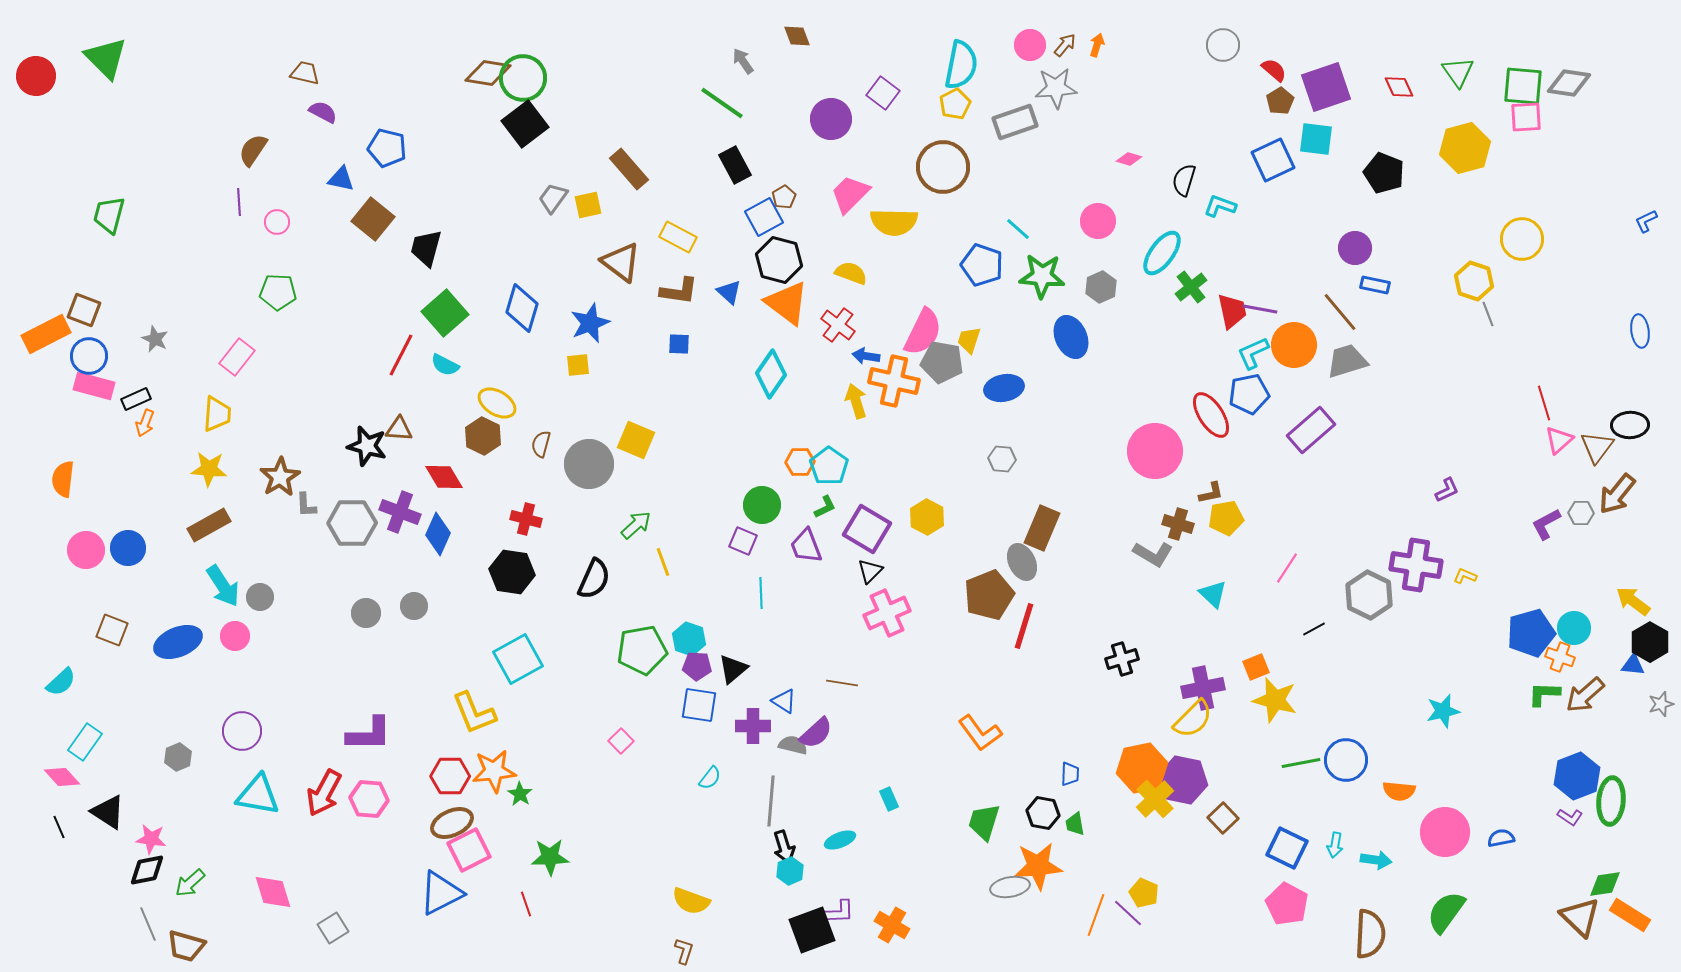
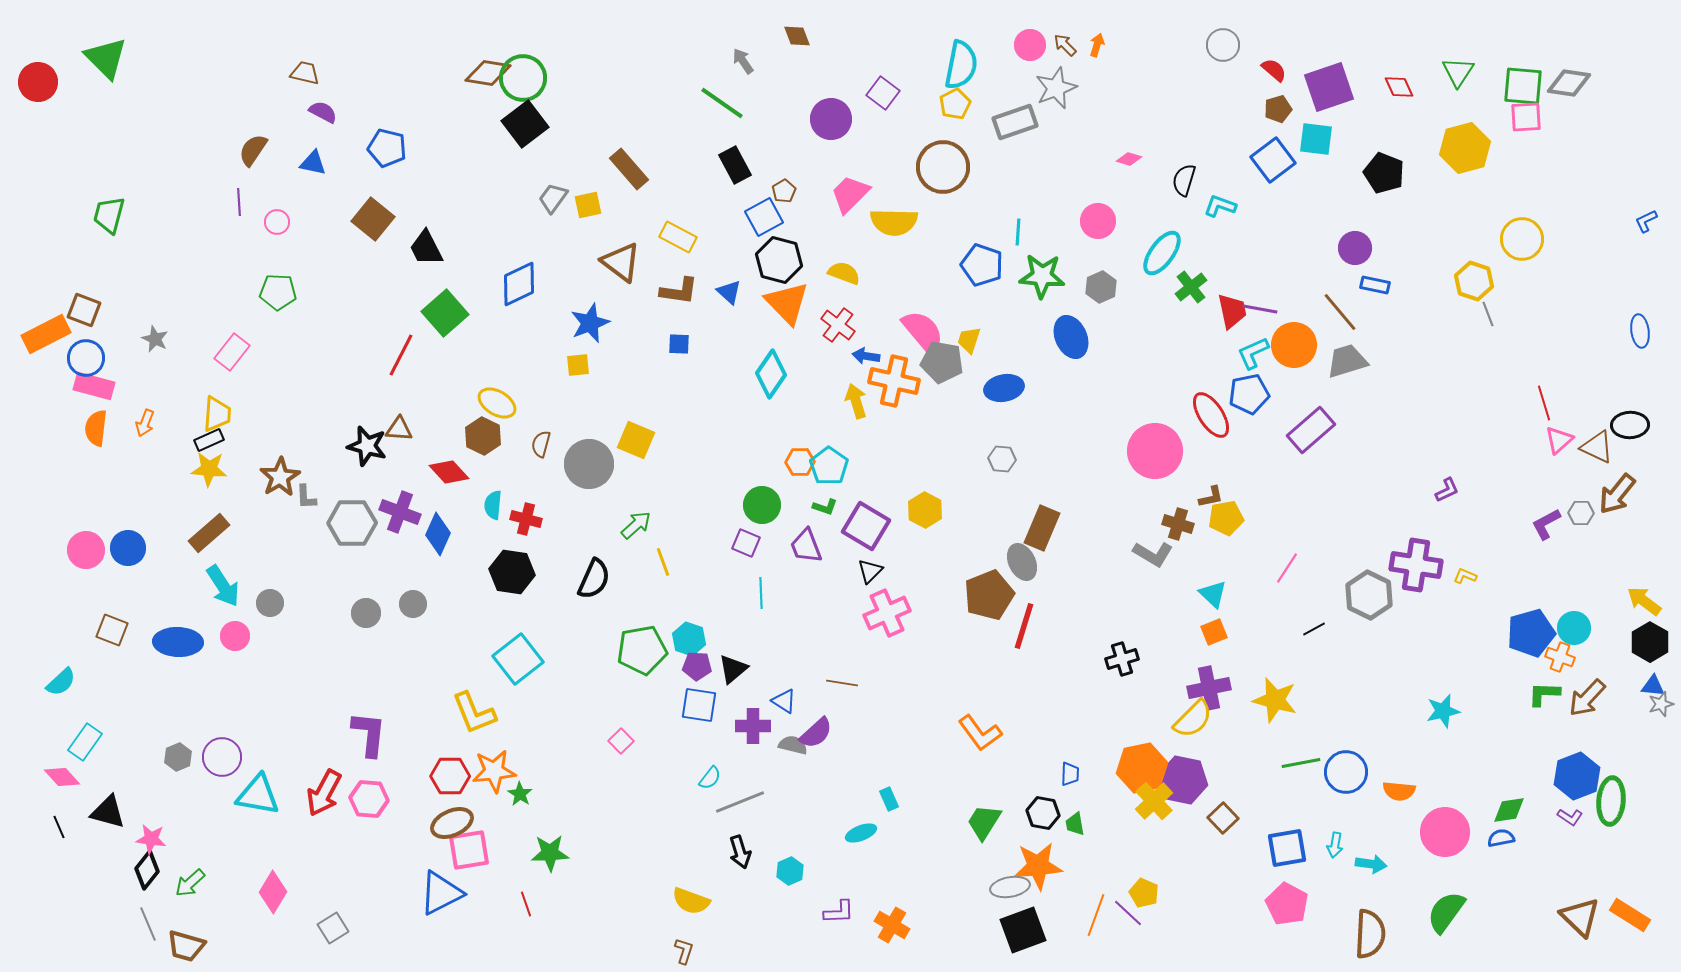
brown arrow at (1065, 45): rotated 85 degrees counterclockwise
green triangle at (1458, 72): rotated 8 degrees clockwise
red circle at (36, 76): moved 2 px right, 6 px down
purple square at (1326, 87): moved 3 px right
gray star at (1056, 88): rotated 18 degrees counterclockwise
brown pentagon at (1280, 101): moved 2 px left, 8 px down; rotated 16 degrees clockwise
blue square at (1273, 160): rotated 12 degrees counterclockwise
blue triangle at (341, 179): moved 28 px left, 16 px up
brown pentagon at (784, 197): moved 6 px up
cyan line at (1018, 229): moved 3 px down; rotated 52 degrees clockwise
black trapezoid at (426, 248): rotated 42 degrees counterclockwise
yellow semicircle at (851, 273): moved 7 px left
orange triangle at (787, 303): rotated 9 degrees clockwise
blue diamond at (522, 308): moved 3 px left, 24 px up; rotated 48 degrees clockwise
pink semicircle at (923, 332): rotated 66 degrees counterclockwise
blue circle at (89, 356): moved 3 px left, 2 px down
pink rectangle at (237, 357): moved 5 px left, 5 px up
cyan semicircle at (445, 365): moved 48 px right, 140 px down; rotated 68 degrees clockwise
black rectangle at (136, 399): moved 73 px right, 41 px down
brown triangle at (1597, 447): rotated 42 degrees counterclockwise
red diamond at (444, 477): moved 5 px right, 5 px up; rotated 12 degrees counterclockwise
orange semicircle at (63, 479): moved 33 px right, 51 px up
brown L-shape at (1211, 493): moved 4 px down
gray L-shape at (306, 505): moved 8 px up
green L-shape at (825, 507): rotated 45 degrees clockwise
yellow hexagon at (927, 517): moved 2 px left, 7 px up
brown rectangle at (209, 525): moved 8 px down; rotated 12 degrees counterclockwise
purple square at (867, 529): moved 1 px left, 3 px up
purple square at (743, 541): moved 3 px right, 2 px down
gray circle at (260, 597): moved 10 px right, 6 px down
yellow arrow at (1633, 601): moved 11 px right
gray circle at (414, 606): moved 1 px left, 2 px up
blue ellipse at (178, 642): rotated 24 degrees clockwise
cyan square at (518, 659): rotated 9 degrees counterclockwise
blue triangle at (1633, 665): moved 20 px right, 21 px down
orange square at (1256, 667): moved 42 px left, 35 px up
purple cross at (1203, 688): moved 6 px right
brown arrow at (1585, 695): moved 2 px right, 3 px down; rotated 6 degrees counterclockwise
purple circle at (242, 731): moved 20 px left, 26 px down
purple L-shape at (369, 734): rotated 84 degrees counterclockwise
blue circle at (1346, 760): moved 12 px down
yellow cross at (1155, 799): moved 1 px left, 2 px down
gray line at (771, 801): moved 31 px left, 1 px down; rotated 63 degrees clockwise
black triangle at (108, 812): rotated 18 degrees counterclockwise
green trapezoid at (984, 822): rotated 15 degrees clockwise
cyan ellipse at (840, 840): moved 21 px right, 7 px up
black arrow at (784, 847): moved 44 px left, 5 px down
blue square at (1287, 848): rotated 36 degrees counterclockwise
pink square at (469, 850): rotated 18 degrees clockwise
green star at (550, 857): moved 4 px up
cyan arrow at (1376, 860): moved 5 px left, 4 px down
black diamond at (147, 870): rotated 39 degrees counterclockwise
green diamond at (1605, 884): moved 96 px left, 74 px up
pink diamond at (273, 892): rotated 48 degrees clockwise
black square at (812, 930): moved 211 px right
